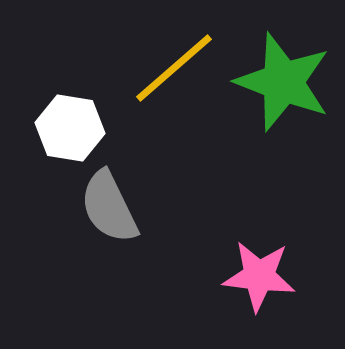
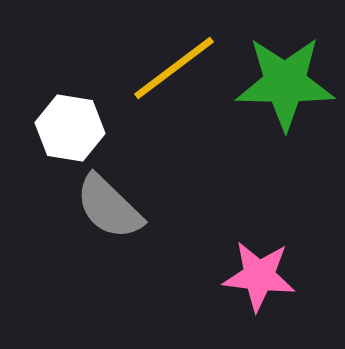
yellow line: rotated 4 degrees clockwise
green star: moved 2 px right, 1 px down; rotated 20 degrees counterclockwise
gray semicircle: rotated 20 degrees counterclockwise
